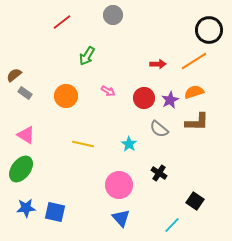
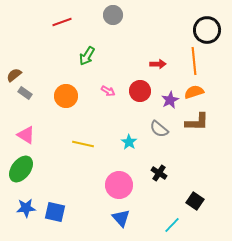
red line: rotated 18 degrees clockwise
black circle: moved 2 px left
orange line: rotated 64 degrees counterclockwise
red circle: moved 4 px left, 7 px up
cyan star: moved 2 px up
